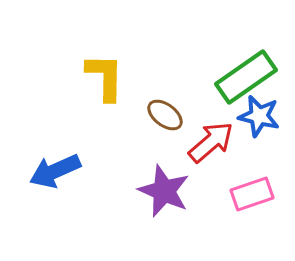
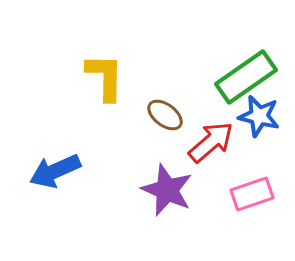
purple star: moved 3 px right, 1 px up
